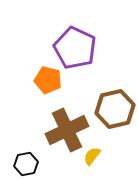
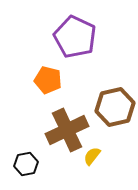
purple pentagon: moved 11 px up
brown hexagon: moved 2 px up
